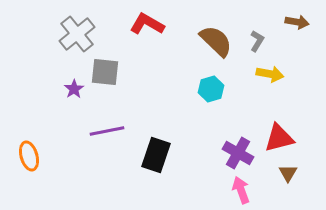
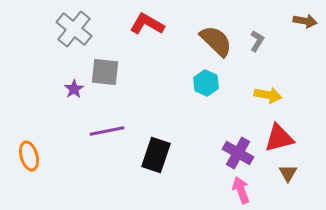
brown arrow: moved 8 px right, 1 px up
gray cross: moved 3 px left, 5 px up; rotated 12 degrees counterclockwise
yellow arrow: moved 2 px left, 21 px down
cyan hexagon: moved 5 px left, 6 px up; rotated 20 degrees counterclockwise
